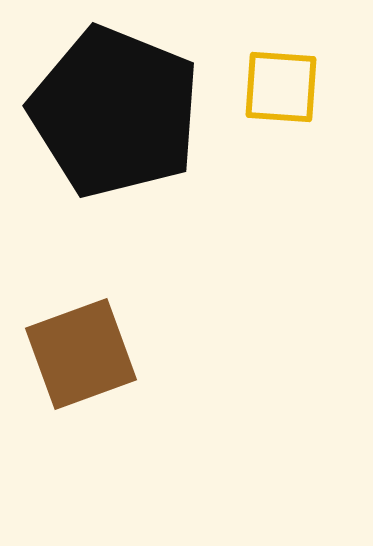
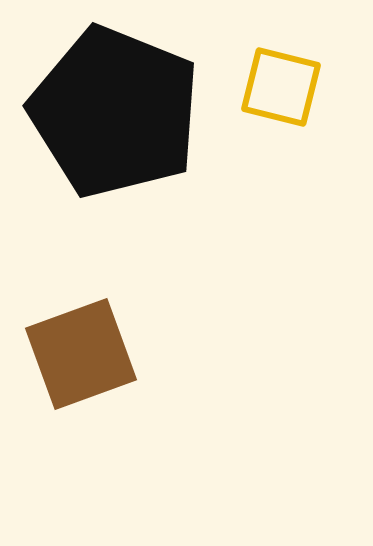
yellow square: rotated 10 degrees clockwise
